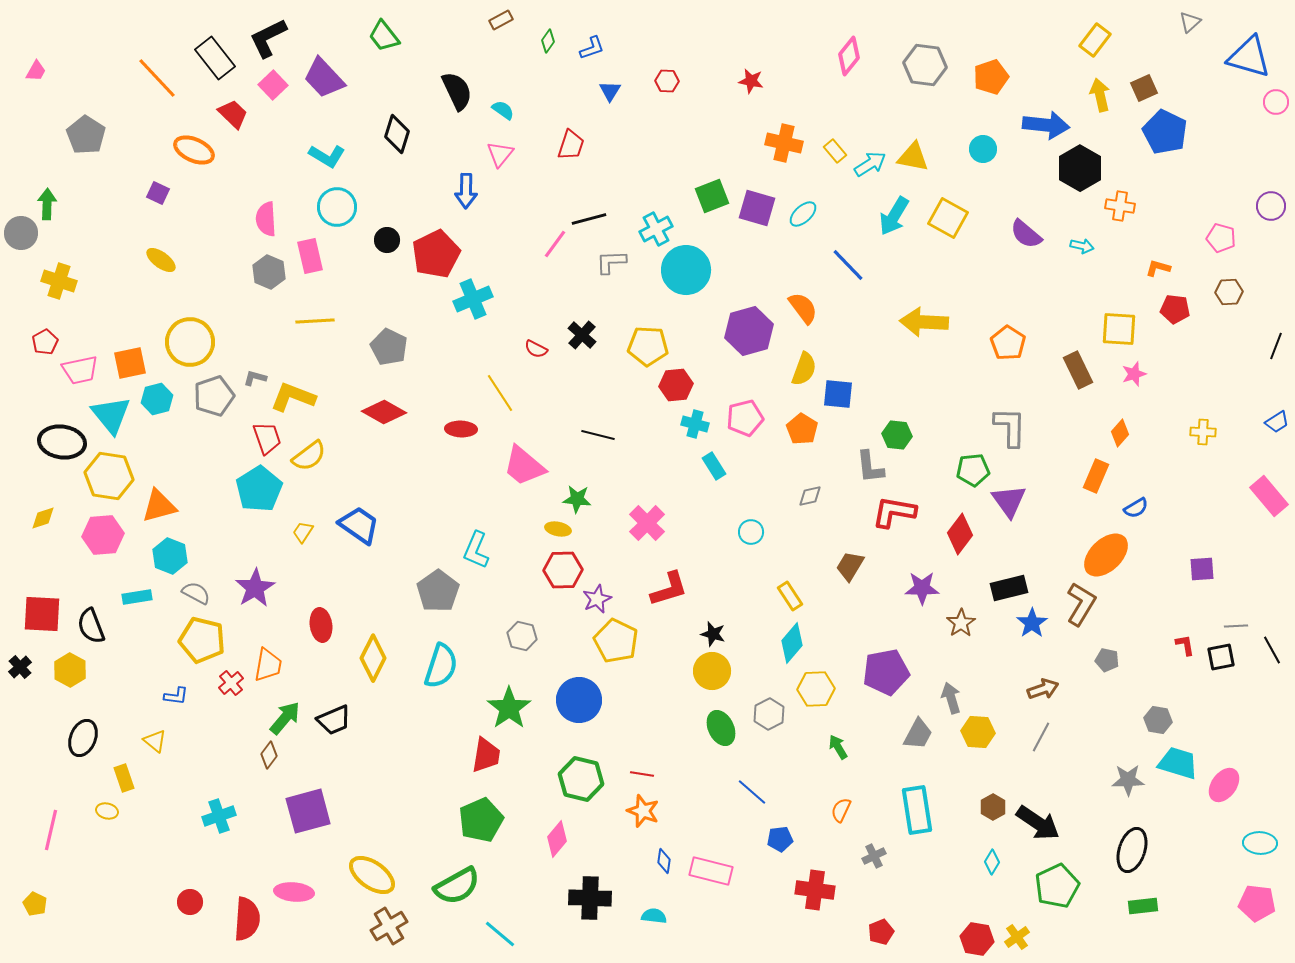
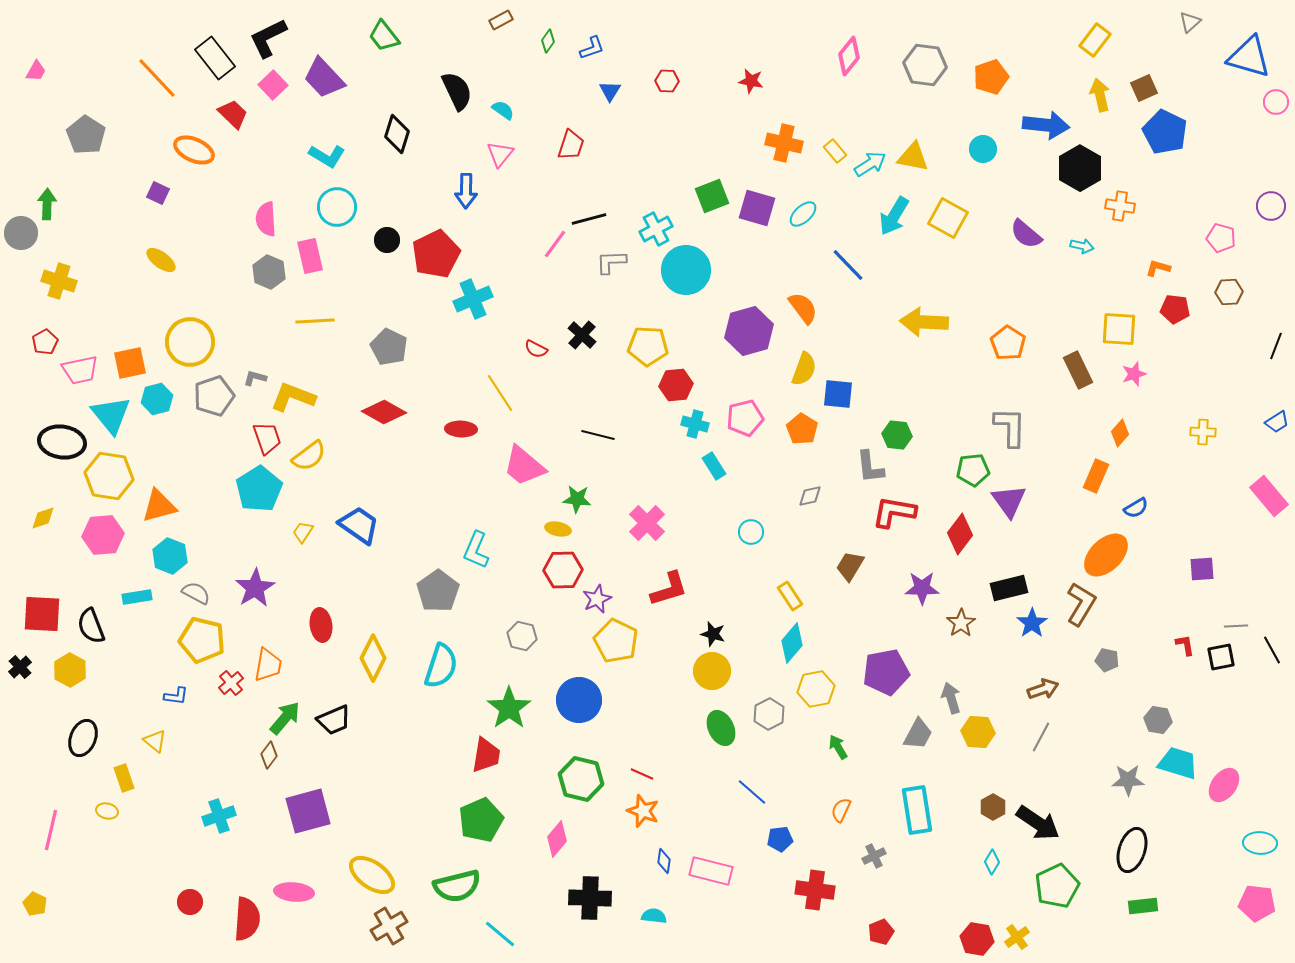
yellow hexagon at (816, 689): rotated 9 degrees counterclockwise
red line at (642, 774): rotated 15 degrees clockwise
green semicircle at (457, 886): rotated 15 degrees clockwise
